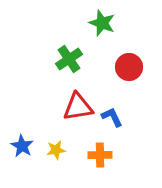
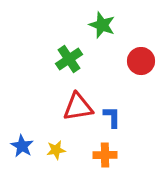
green star: moved 2 px down
red circle: moved 12 px right, 6 px up
blue L-shape: rotated 25 degrees clockwise
orange cross: moved 5 px right
